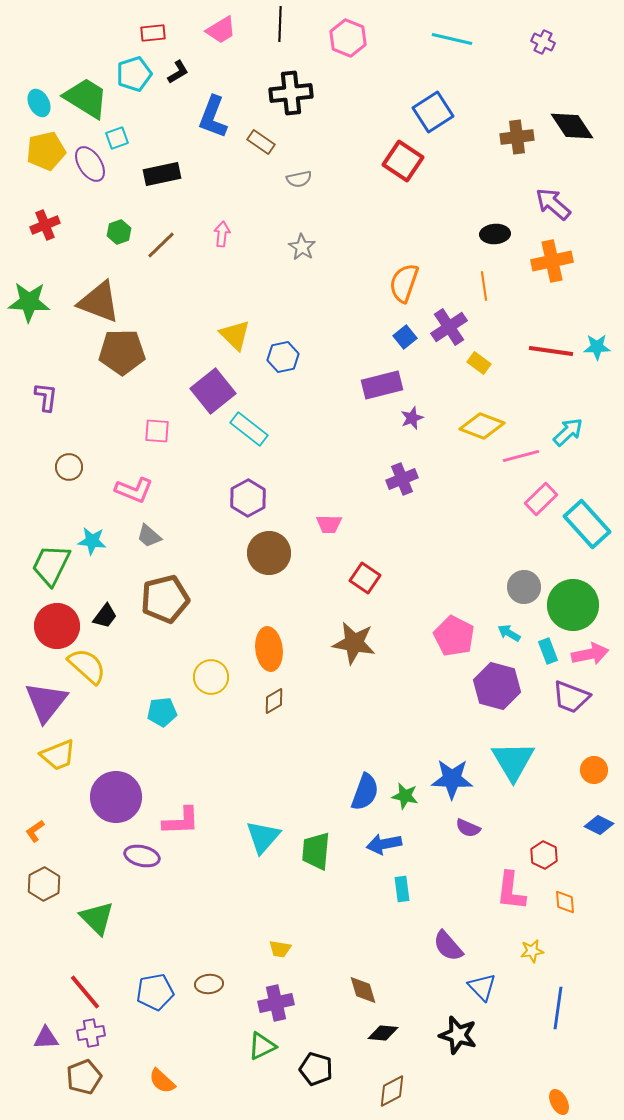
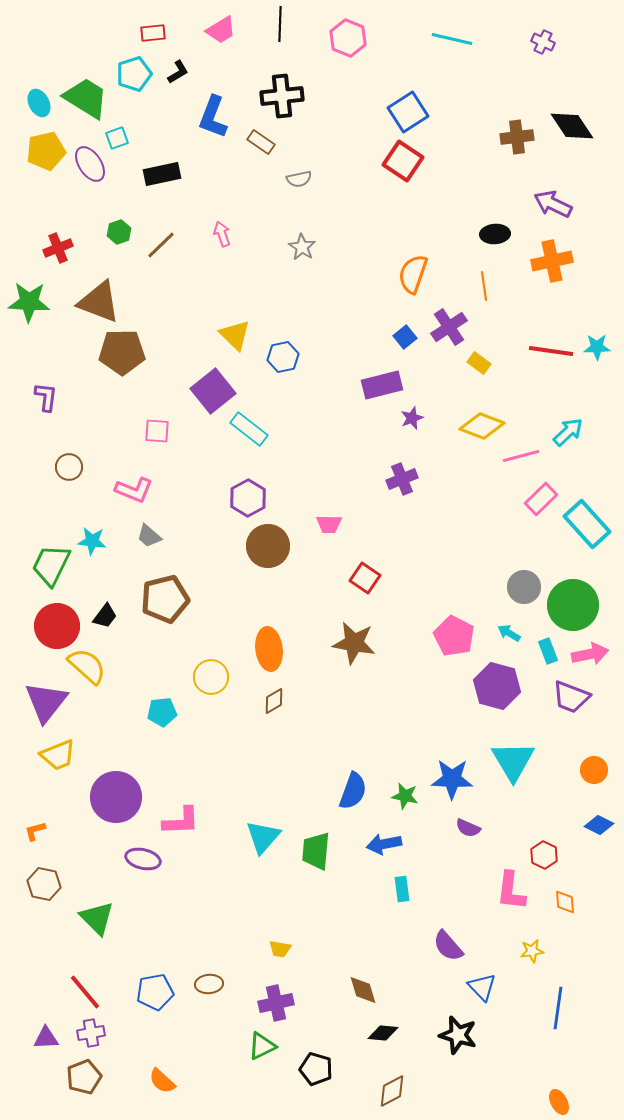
black cross at (291, 93): moved 9 px left, 3 px down
blue square at (433, 112): moved 25 px left
purple arrow at (553, 204): rotated 15 degrees counterclockwise
red cross at (45, 225): moved 13 px right, 23 px down
pink arrow at (222, 234): rotated 25 degrees counterclockwise
orange semicircle at (404, 283): moved 9 px right, 9 px up
brown circle at (269, 553): moved 1 px left, 7 px up
blue semicircle at (365, 792): moved 12 px left, 1 px up
orange L-shape at (35, 831): rotated 20 degrees clockwise
purple ellipse at (142, 856): moved 1 px right, 3 px down
brown hexagon at (44, 884): rotated 20 degrees counterclockwise
